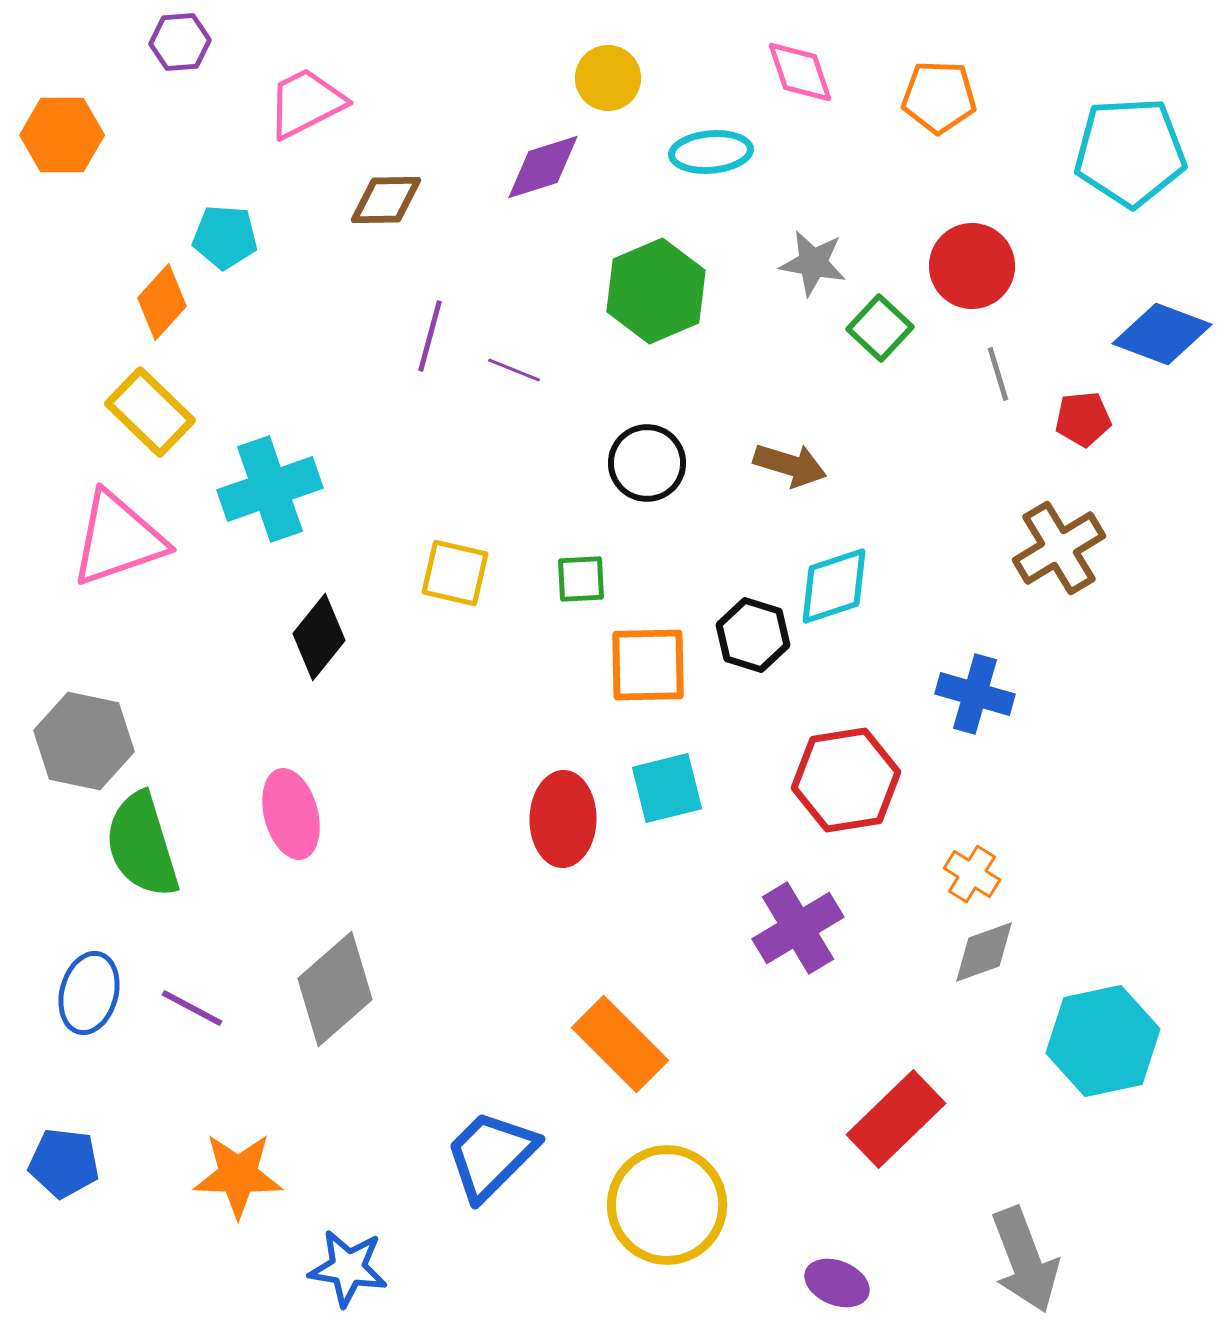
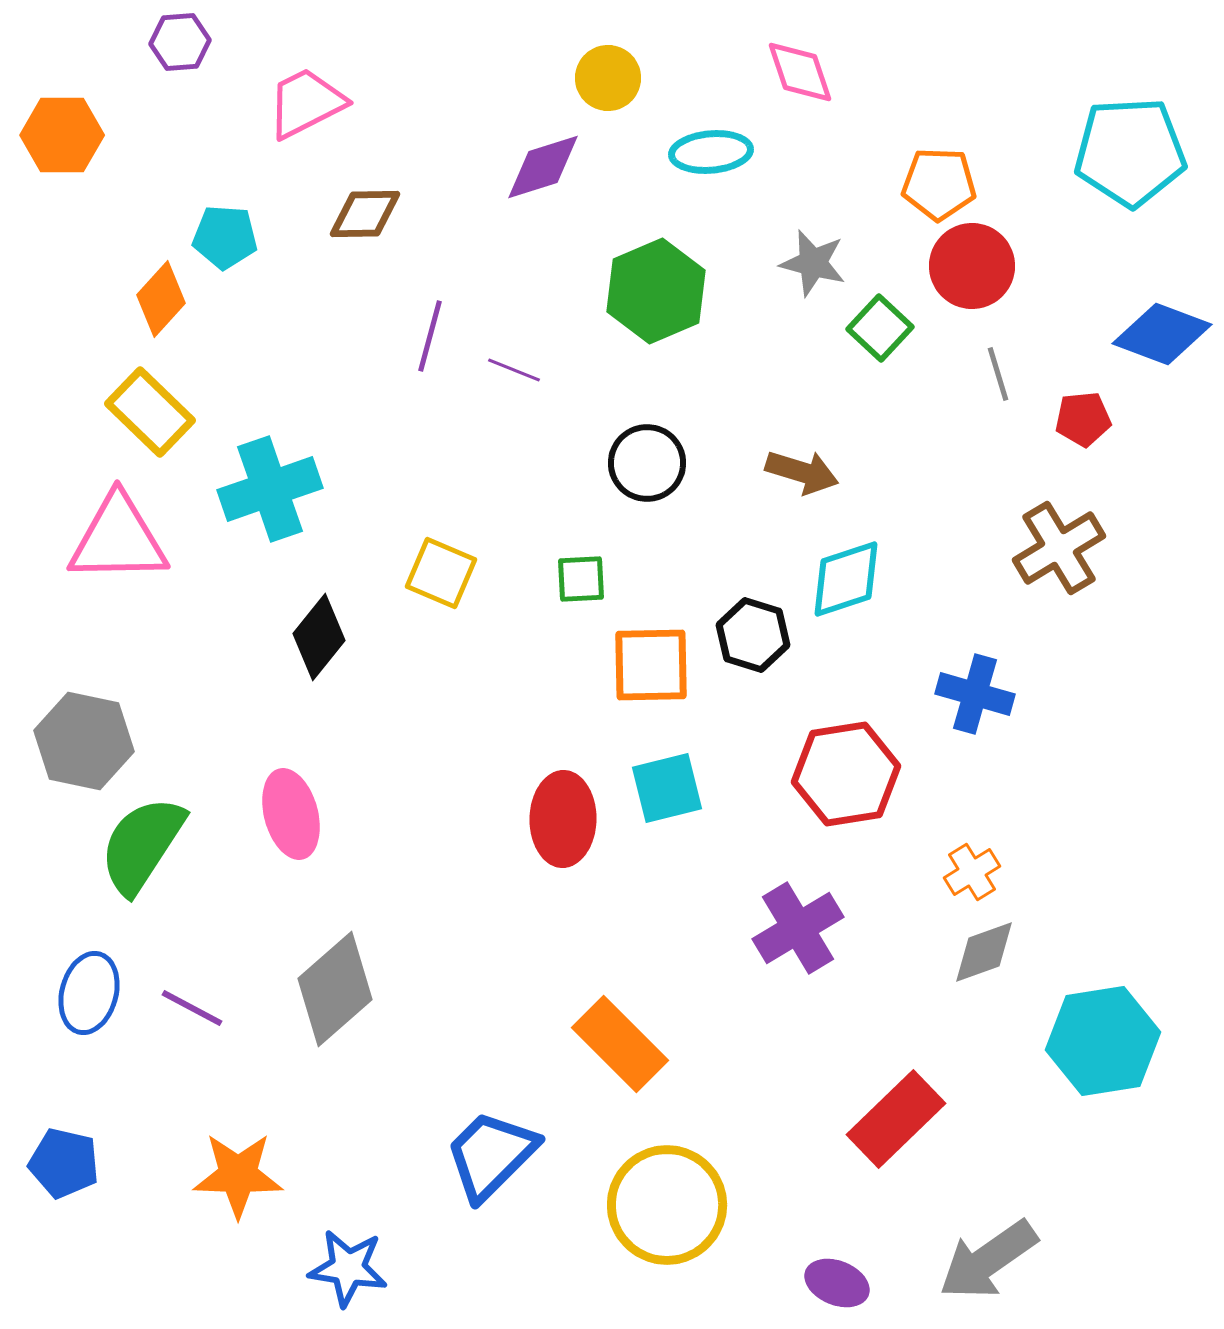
orange pentagon at (939, 97): moved 87 px down
brown diamond at (386, 200): moved 21 px left, 14 px down
gray star at (813, 263): rotated 4 degrees clockwise
orange diamond at (162, 302): moved 1 px left, 3 px up
brown arrow at (790, 465): moved 12 px right, 7 px down
pink triangle at (118, 539): rotated 18 degrees clockwise
yellow square at (455, 573): moved 14 px left; rotated 10 degrees clockwise
cyan diamond at (834, 586): moved 12 px right, 7 px up
orange square at (648, 665): moved 3 px right
red hexagon at (846, 780): moved 6 px up
green semicircle at (142, 845): rotated 50 degrees clockwise
orange cross at (972, 874): moved 2 px up; rotated 26 degrees clockwise
cyan hexagon at (1103, 1041): rotated 3 degrees clockwise
blue pentagon at (64, 1163): rotated 6 degrees clockwise
gray arrow at (1025, 1260): moved 37 px left; rotated 76 degrees clockwise
